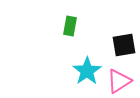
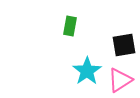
pink triangle: moved 1 px right, 1 px up
